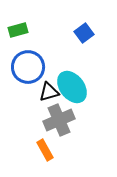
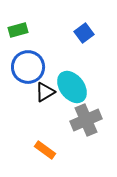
black triangle: moved 4 px left; rotated 15 degrees counterclockwise
gray cross: moved 27 px right
orange rectangle: rotated 25 degrees counterclockwise
